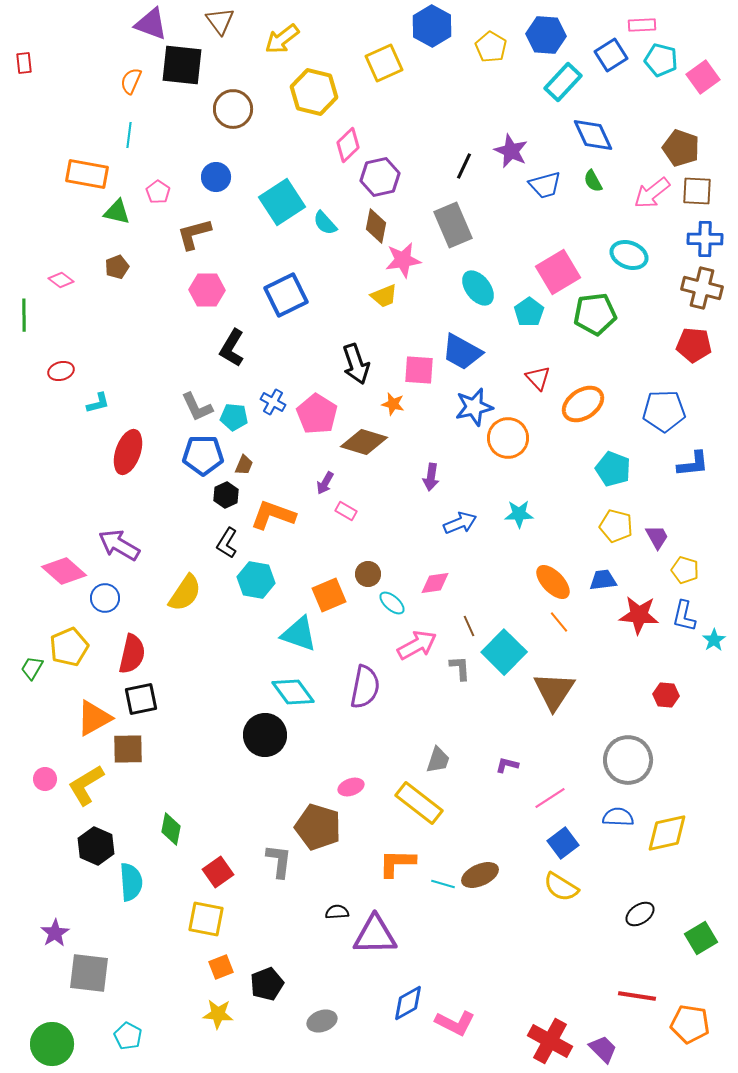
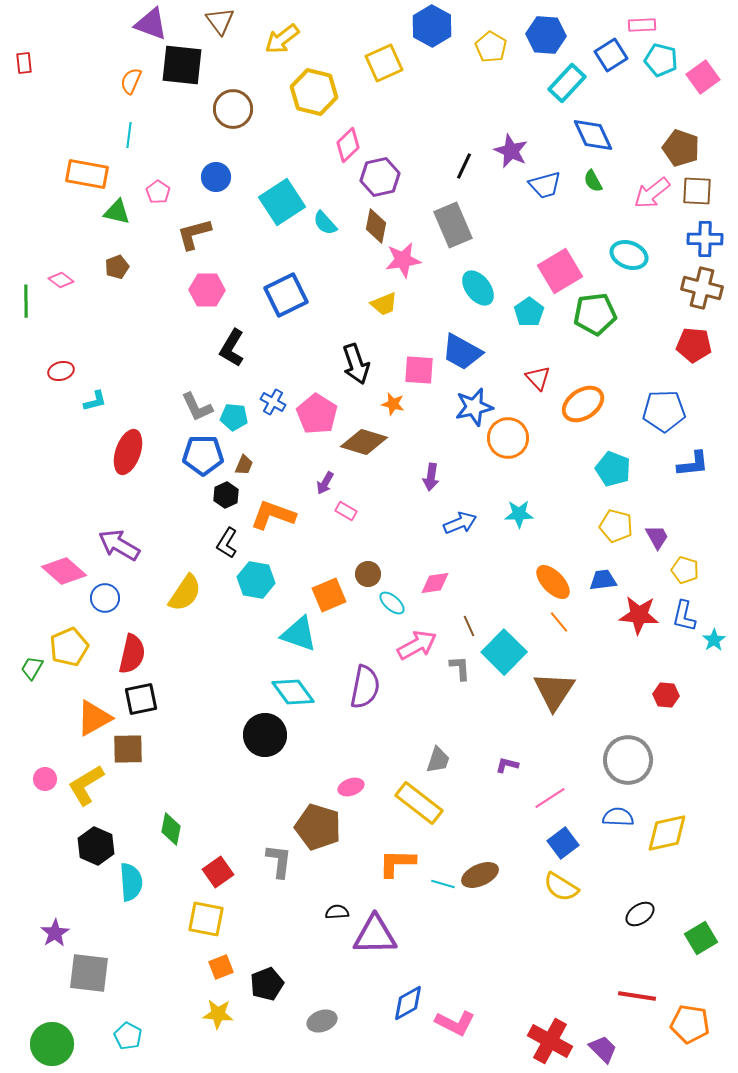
cyan rectangle at (563, 82): moved 4 px right, 1 px down
pink square at (558, 272): moved 2 px right, 1 px up
yellow trapezoid at (384, 296): moved 8 px down
green line at (24, 315): moved 2 px right, 14 px up
cyan L-shape at (98, 403): moved 3 px left, 2 px up
